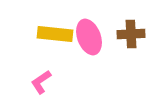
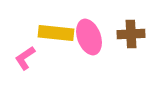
yellow rectangle: moved 1 px right, 1 px up
pink L-shape: moved 16 px left, 24 px up
